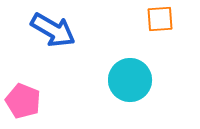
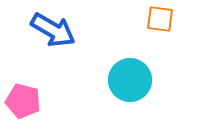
orange square: rotated 12 degrees clockwise
pink pentagon: rotated 8 degrees counterclockwise
